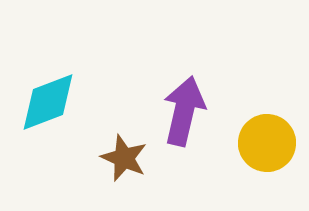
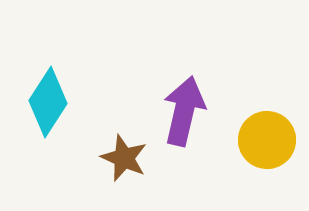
cyan diamond: rotated 36 degrees counterclockwise
yellow circle: moved 3 px up
